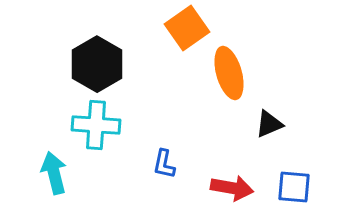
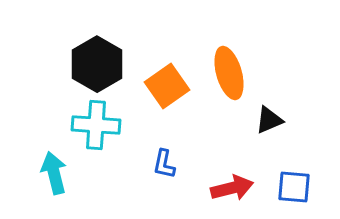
orange square: moved 20 px left, 58 px down
black triangle: moved 4 px up
red arrow: rotated 24 degrees counterclockwise
